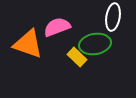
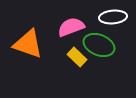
white ellipse: rotated 76 degrees clockwise
pink semicircle: moved 14 px right
green ellipse: moved 4 px right, 1 px down; rotated 32 degrees clockwise
